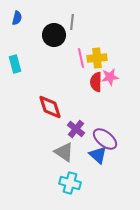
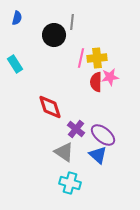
pink line: rotated 24 degrees clockwise
cyan rectangle: rotated 18 degrees counterclockwise
purple ellipse: moved 2 px left, 4 px up
